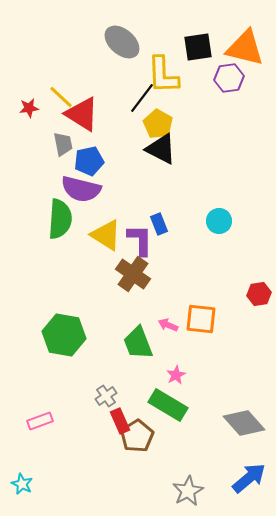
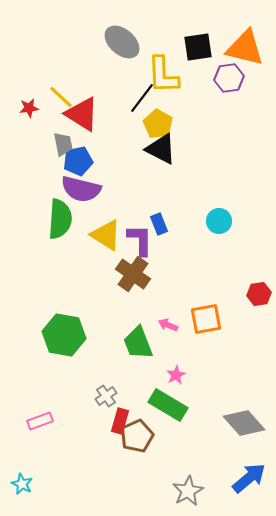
blue pentagon: moved 11 px left
orange square: moved 5 px right; rotated 16 degrees counterclockwise
red rectangle: rotated 40 degrees clockwise
brown pentagon: rotated 8 degrees clockwise
